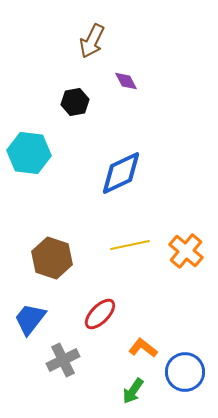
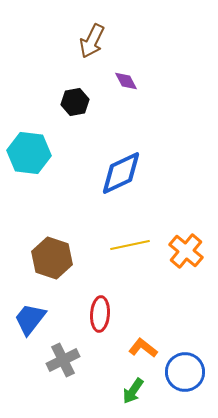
red ellipse: rotated 40 degrees counterclockwise
